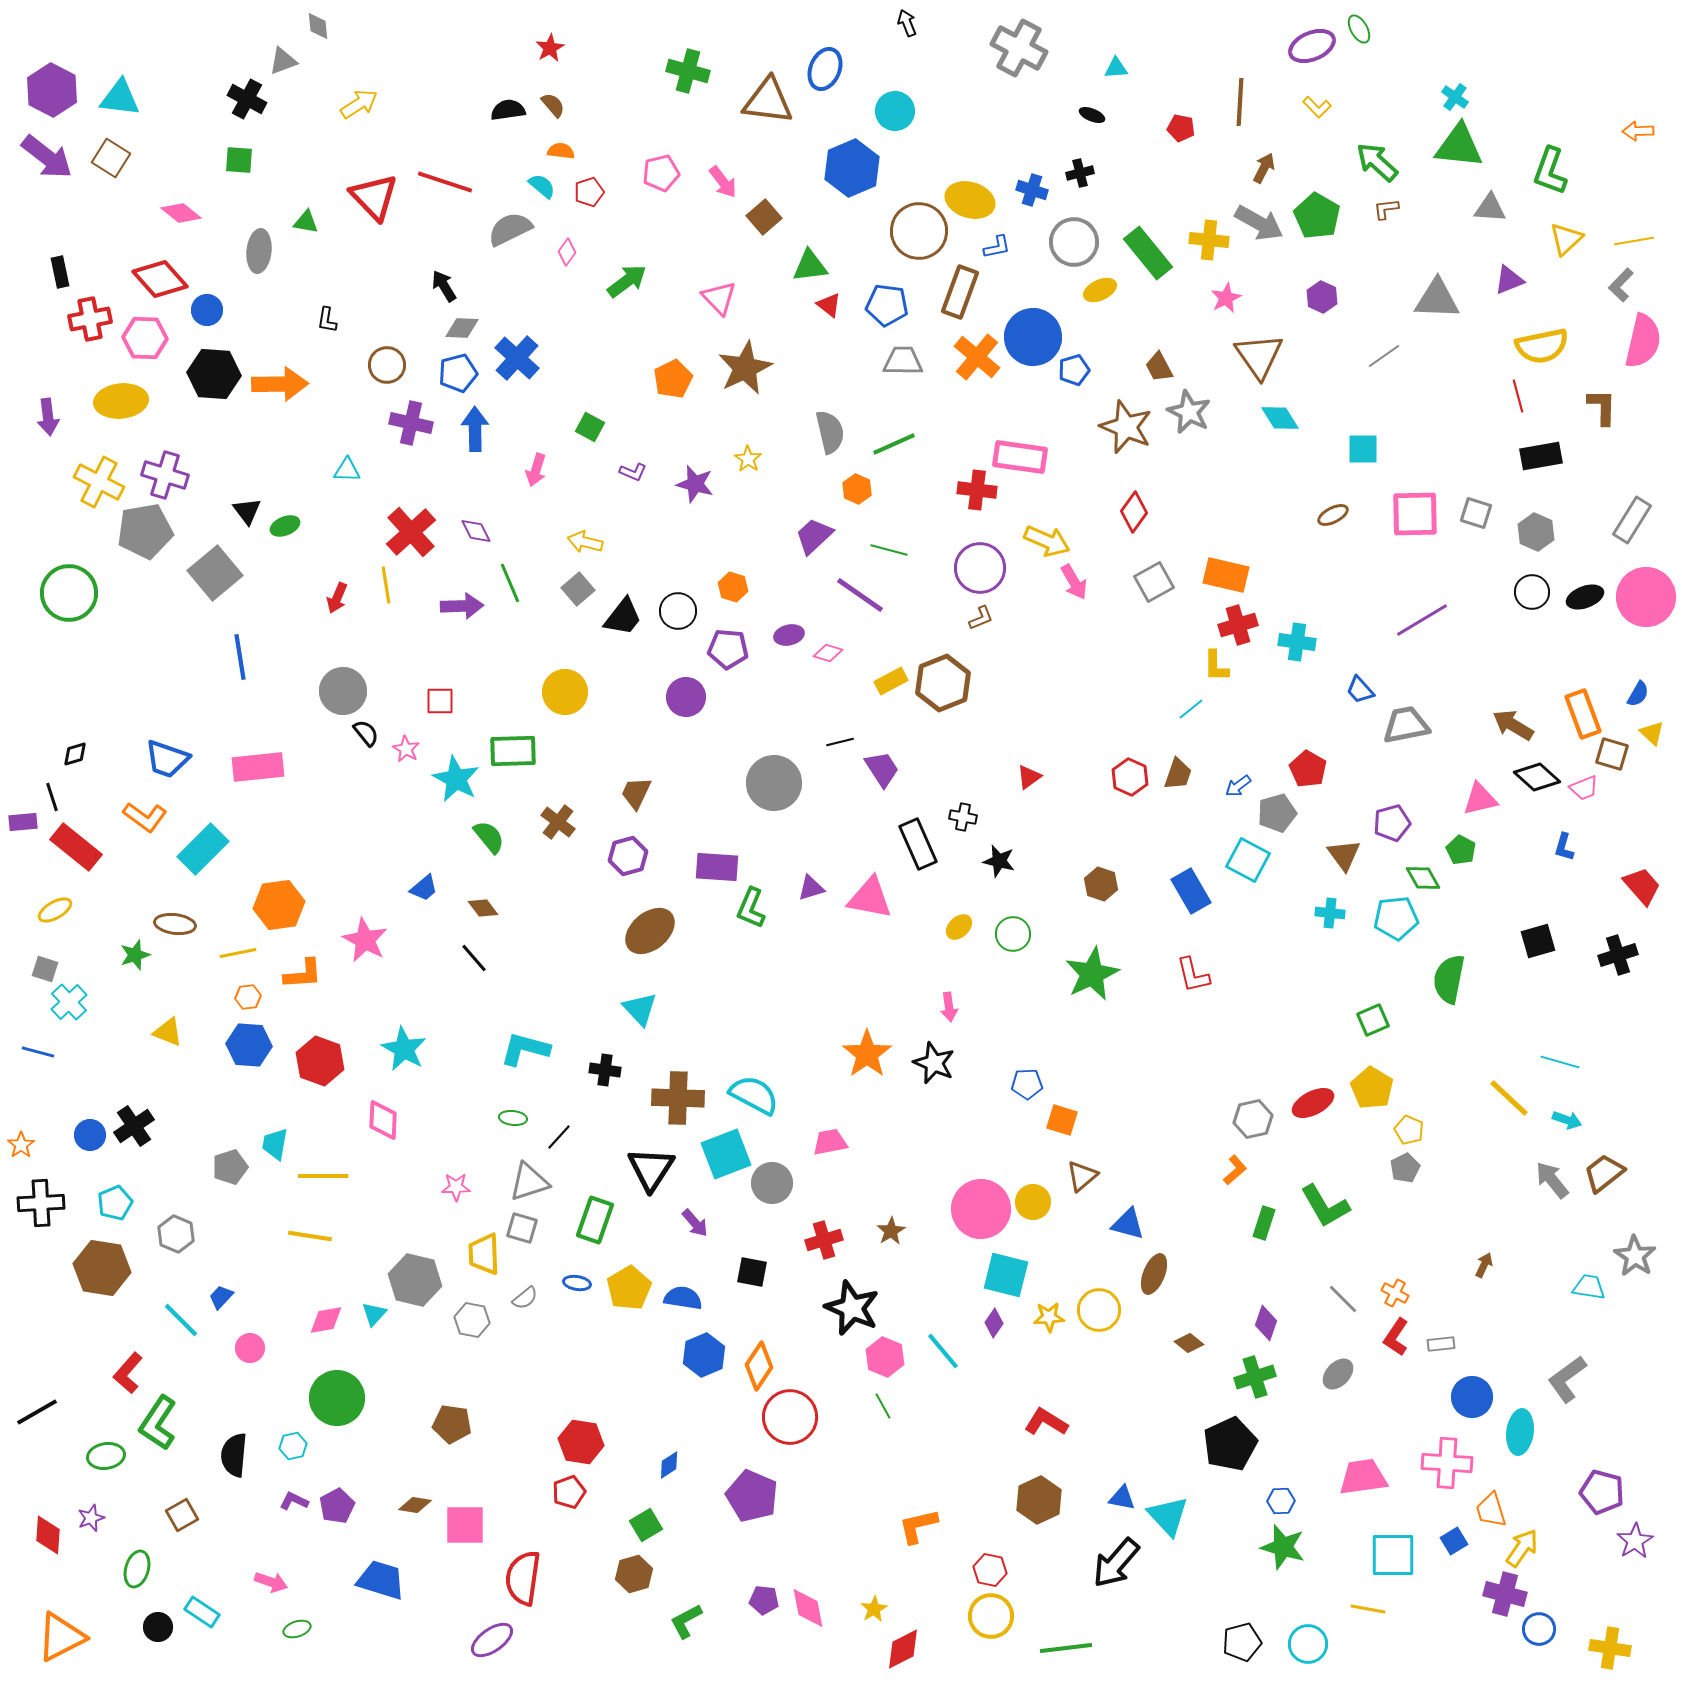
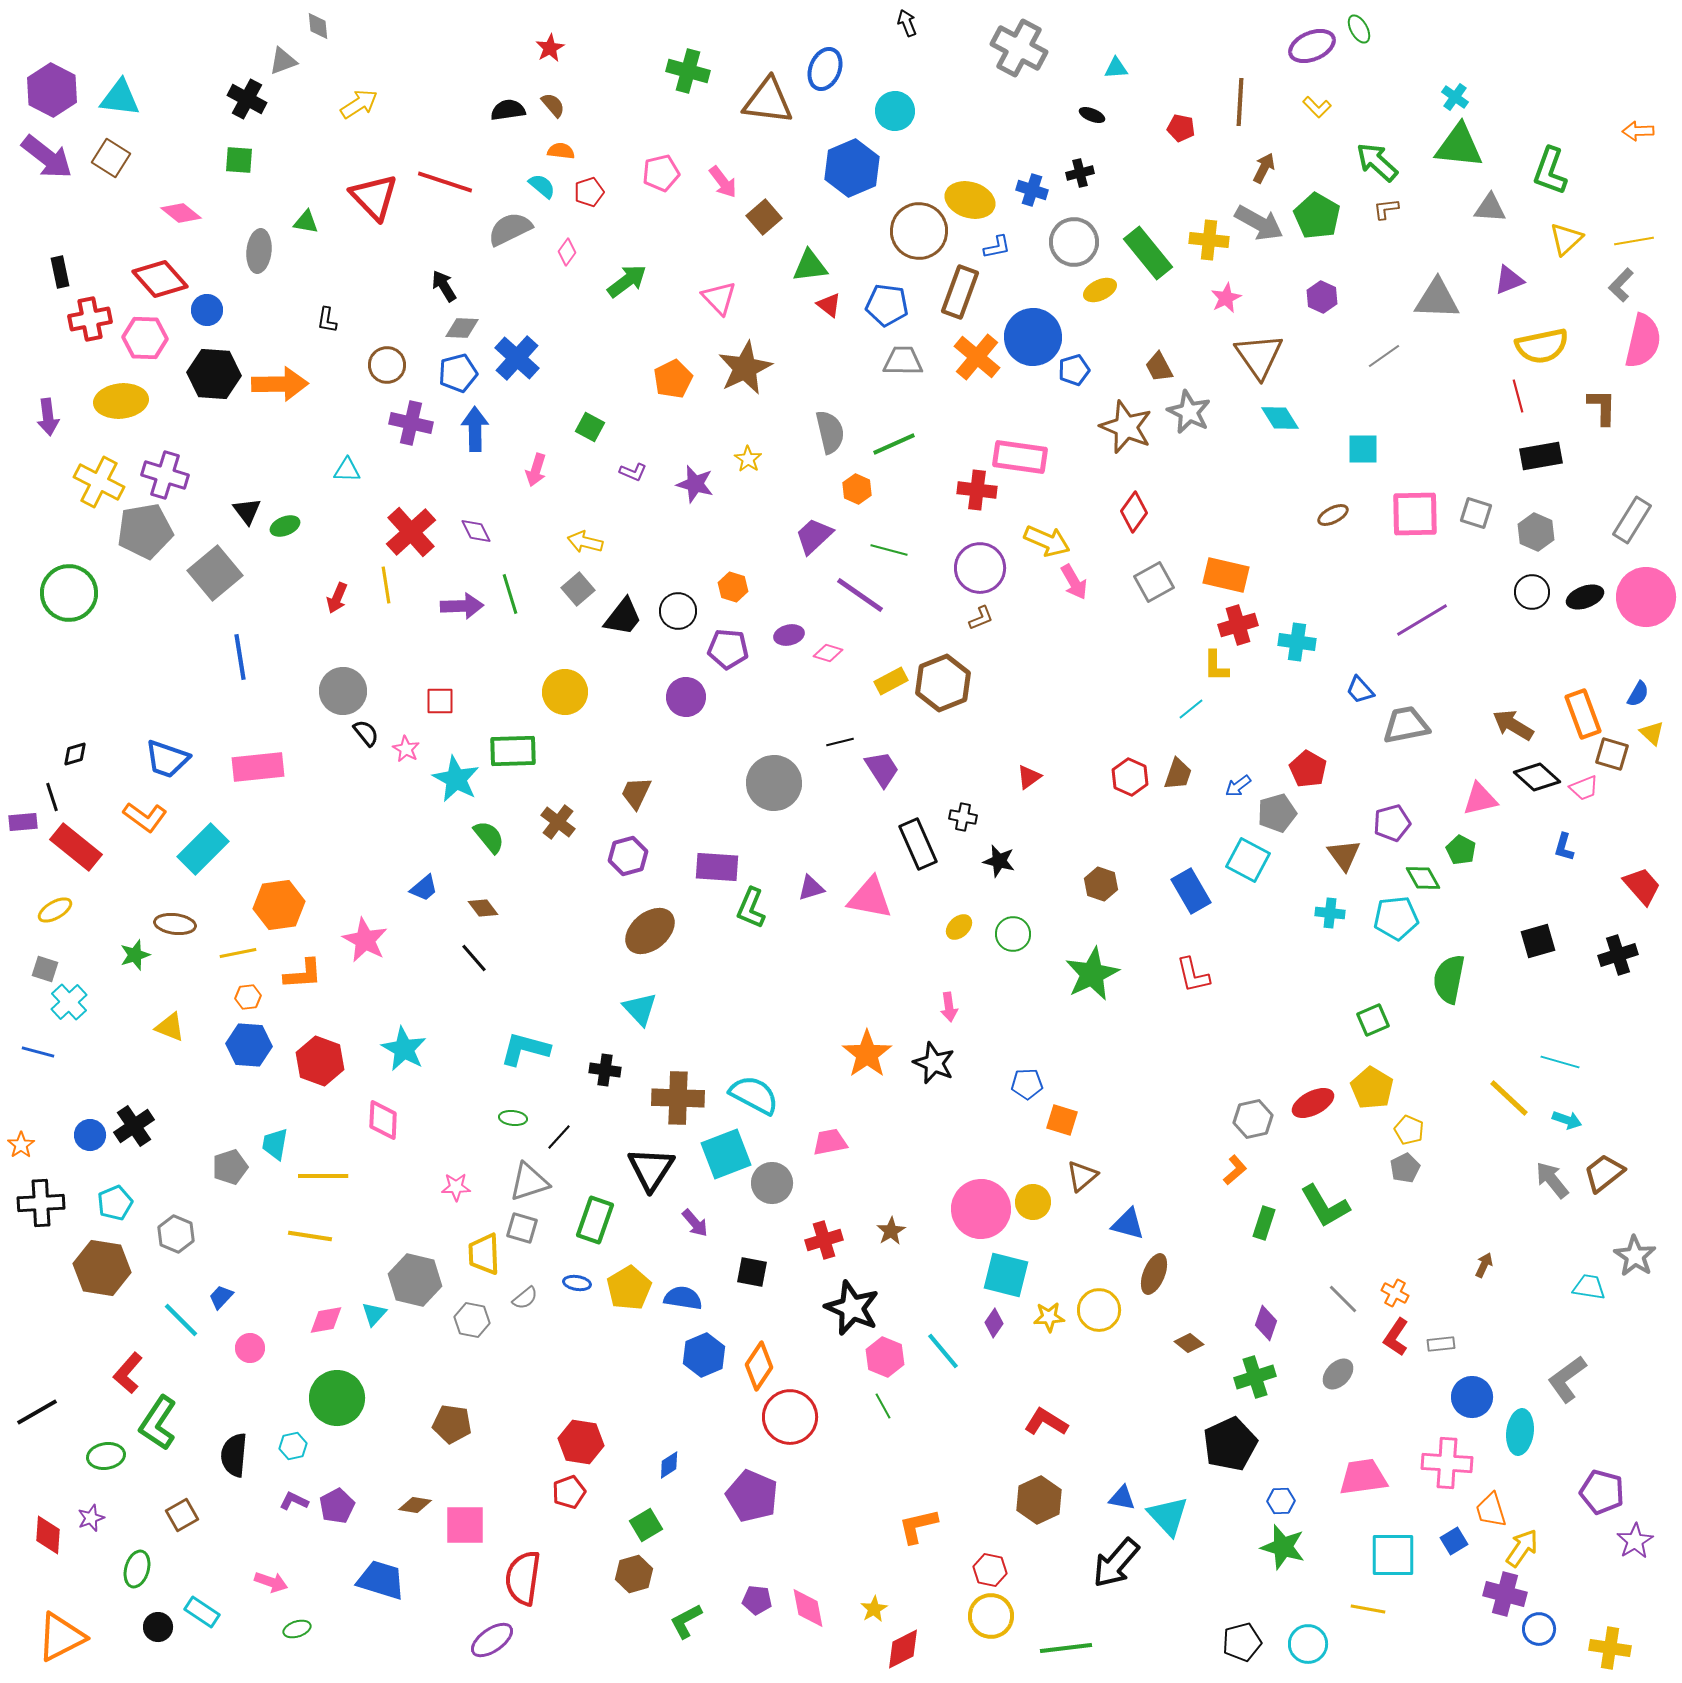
green line at (510, 583): moved 11 px down; rotated 6 degrees clockwise
yellow triangle at (168, 1032): moved 2 px right, 5 px up
purple pentagon at (764, 1600): moved 7 px left
